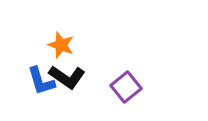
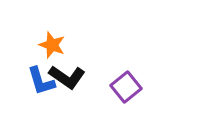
orange star: moved 9 px left
